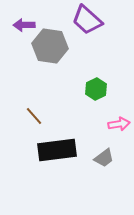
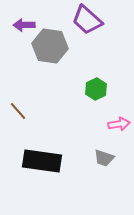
brown line: moved 16 px left, 5 px up
black rectangle: moved 15 px left, 11 px down; rotated 15 degrees clockwise
gray trapezoid: rotated 55 degrees clockwise
